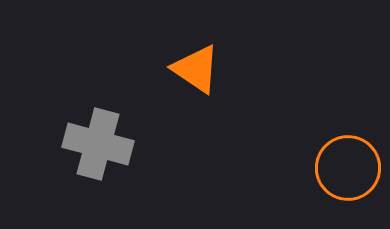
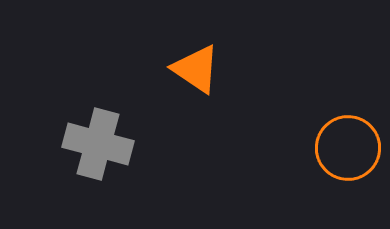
orange circle: moved 20 px up
